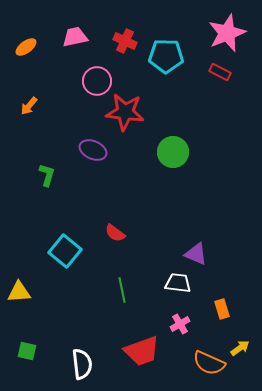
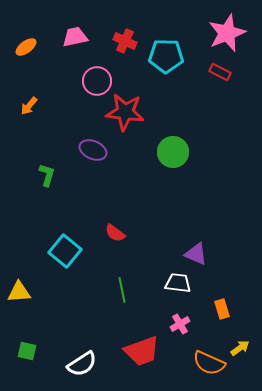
white semicircle: rotated 64 degrees clockwise
